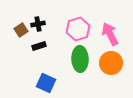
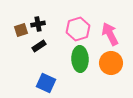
brown square: rotated 16 degrees clockwise
black rectangle: rotated 16 degrees counterclockwise
